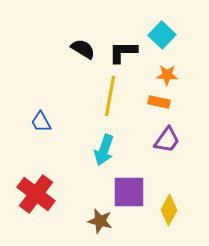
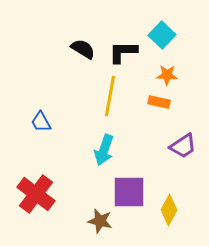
purple trapezoid: moved 16 px right, 6 px down; rotated 20 degrees clockwise
